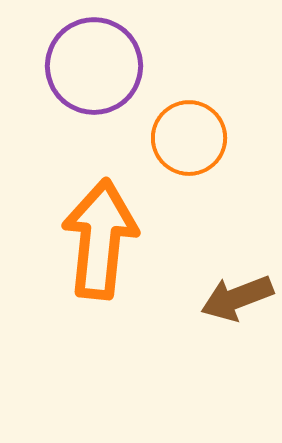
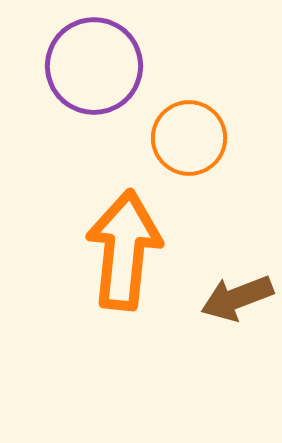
orange arrow: moved 24 px right, 11 px down
